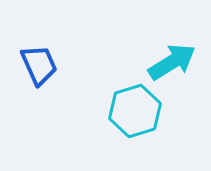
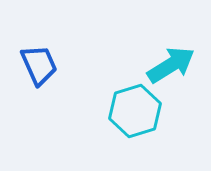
cyan arrow: moved 1 px left, 3 px down
